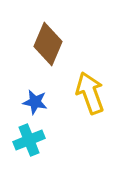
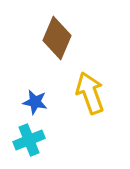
brown diamond: moved 9 px right, 6 px up
